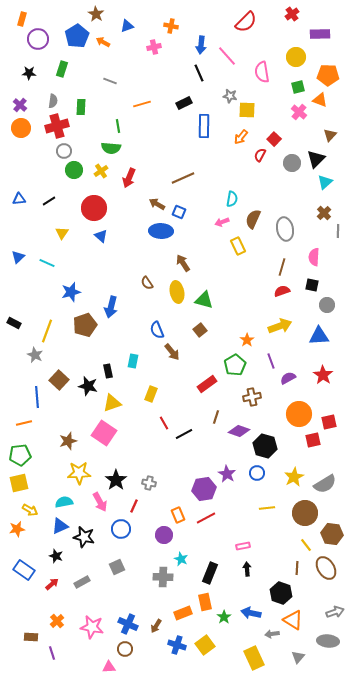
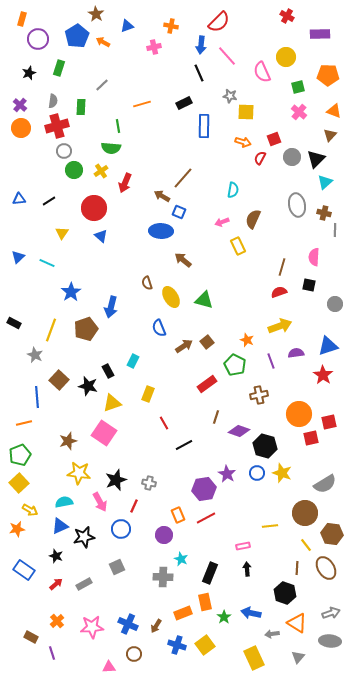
red cross at (292, 14): moved 5 px left, 2 px down; rotated 24 degrees counterclockwise
red semicircle at (246, 22): moved 27 px left
yellow circle at (296, 57): moved 10 px left
green rectangle at (62, 69): moved 3 px left, 1 px up
pink semicircle at (262, 72): rotated 15 degrees counterclockwise
black star at (29, 73): rotated 24 degrees counterclockwise
gray line at (110, 81): moved 8 px left, 4 px down; rotated 64 degrees counterclockwise
orange triangle at (320, 100): moved 14 px right, 11 px down
yellow square at (247, 110): moved 1 px left, 2 px down
orange arrow at (241, 137): moved 2 px right, 5 px down; rotated 112 degrees counterclockwise
red square at (274, 139): rotated 24 degrees clockwise
red semicircle at (260, 155): moved 3 px down
gray circle at (292, 163): moved 6 px up
red arrow at (129, 178): moved 4 px left, 5 px down
brown line at (183, 178): rotated 25 degrees counterclockwise
cyan semicircle at (232, 199): moved 1 px right, 9 px up
brown arrow at (157, 204): moved 5 px right, 8 px up
brown cross at (324, 213): rotated 32 degrees counterclockwise
gray ellipse at (285, 229): moved 12 px right, 24 px up
gray line at (338, 231): moved 3 px left, 1 px up
brown arrow at (183, 263): moved 3 px up; rotated 18 degrees counterclockwise
brown semicircle at (147, 283): rotated 16 degrees clockwise
black square at (312, 285): moved 3 px left
red semicircle at (282, 291): moved 3 px left, 1 px down
blue star at (71, 292): rotated 18 degrees counterclockwise
yellow ellipse at (177, 292): moved 6 px left, 5 px down; rotated 20 degrees counterclockwise
gray circle at (327, 305): moved 8 px right, 1 px up
brown pentagon at (85, 325): moved 1 px right, 4 px down
blue semicircle at (157, 330): moved 2 px right, 2 px up
brown square at (200, 330): moved 7 px right, 12 px down
yellow line at (47, 331): moved 4 px right, 1 px up
blue triangle at (319, 336): moved 9 px right, 10 px down; rotated 15 degrees counterclockwise
orange star at (247, 340): rotated 16 degrees counterclockwise
brown arrow at (172, 352): moved 12 px right, 6 px up; rotated 84 degrees counterclockwise
cyan rectangle at (133, 361): rotated 16 degrees clockwise
green pentagon at (235, 365): rotated 15 degrees counterclockwise
black rectangle at (108, 371): rotated 16 degrees counterclockwise
purple semicircle at (288, 378): moved 8 px right, 25 px up; rotated 21 degrees clockwise
yellow rectangle at (151, 394): moved 3 px left
brown cross at (252, 397): moved 7 px right, 2 px up
black line at (184, 434): moved 11 px down
red square at (313, 440): moved 2 px left, 2 px up
green pentagon at (20, 455): rotated 15 degrees counterclockwise
yellow star at (79, 473): rotated 10 degrees clockwise
yellow star at (294, 477): moved 12 px left, 4 px up; rotated 24 degrees counterclockwise
black star at (116, 480): rotated 15 degrees clockwise
yellow square at (19, 483): rotated 30 degrees counterclockwise
yellow line at (267, 508): moved 3 px right, 18 px down
black star at (84, 537): rotated 25 degrees counterclockwise
gray rectangle at (82, 582): moved 2 px right, 2 px down
red arrow at (52, 584): moved 4 px right
black hexagon at (281, 593): moved 4 px right
gray arrow at (335, 612): moved 4 px left, 1 px down
orange triangle at (293, 620): moved 4 px right, 3 px down
pink star at (92, 627): rotated 15 degrees counterclockwise
brown rectangle at (31, 637): rotated 24 degrees clockwise
gray ellipse at (328, 641): moved 2 px right
brown circle at (125, 649): moved 9 px right, 5 px down
